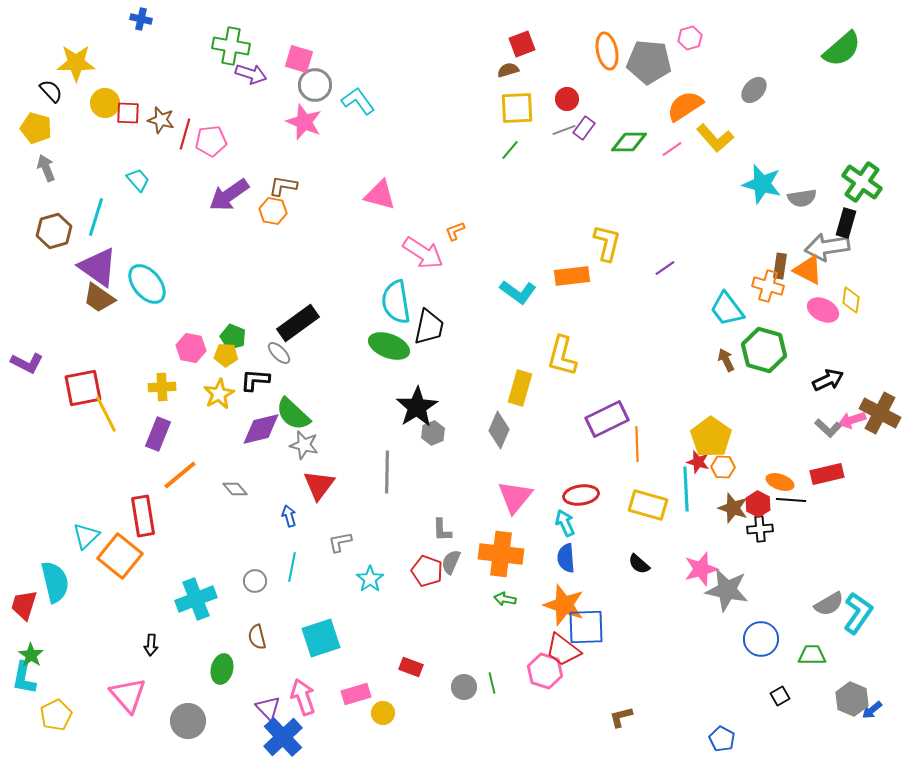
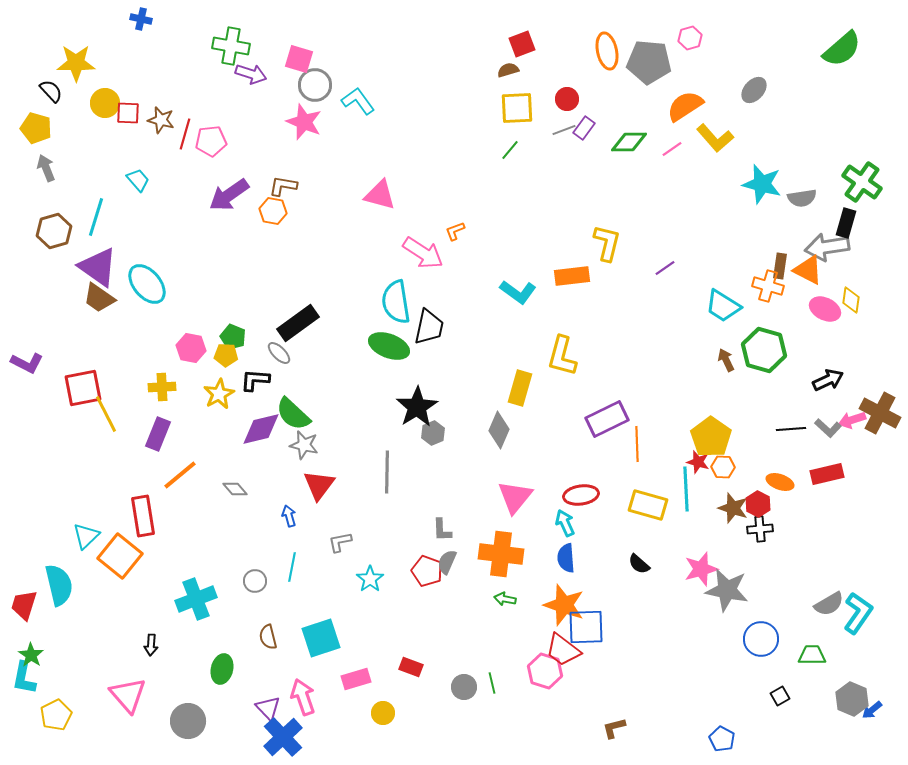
cyan trapezoid at (727, 309): moved 4 px left, 3 px up; rotated 21 degrees counterclockwise
pink ellipse at (823, 310): moved 2 px right, 1 px up
black line at (791, 500): moved 71 px up; rotated 8 degrees counterclockwise
gray semicircle at (451, 562): moved 4 px left
cyan semicircle at (55, 582): moved 4 px right, 3 px down
brown semicircle at (257, 637): moved 11 px right
pink rectangle at (356, 694): moved 15 px up
brown L-shape at (621, 717): moved 7 px left, 11 px down
